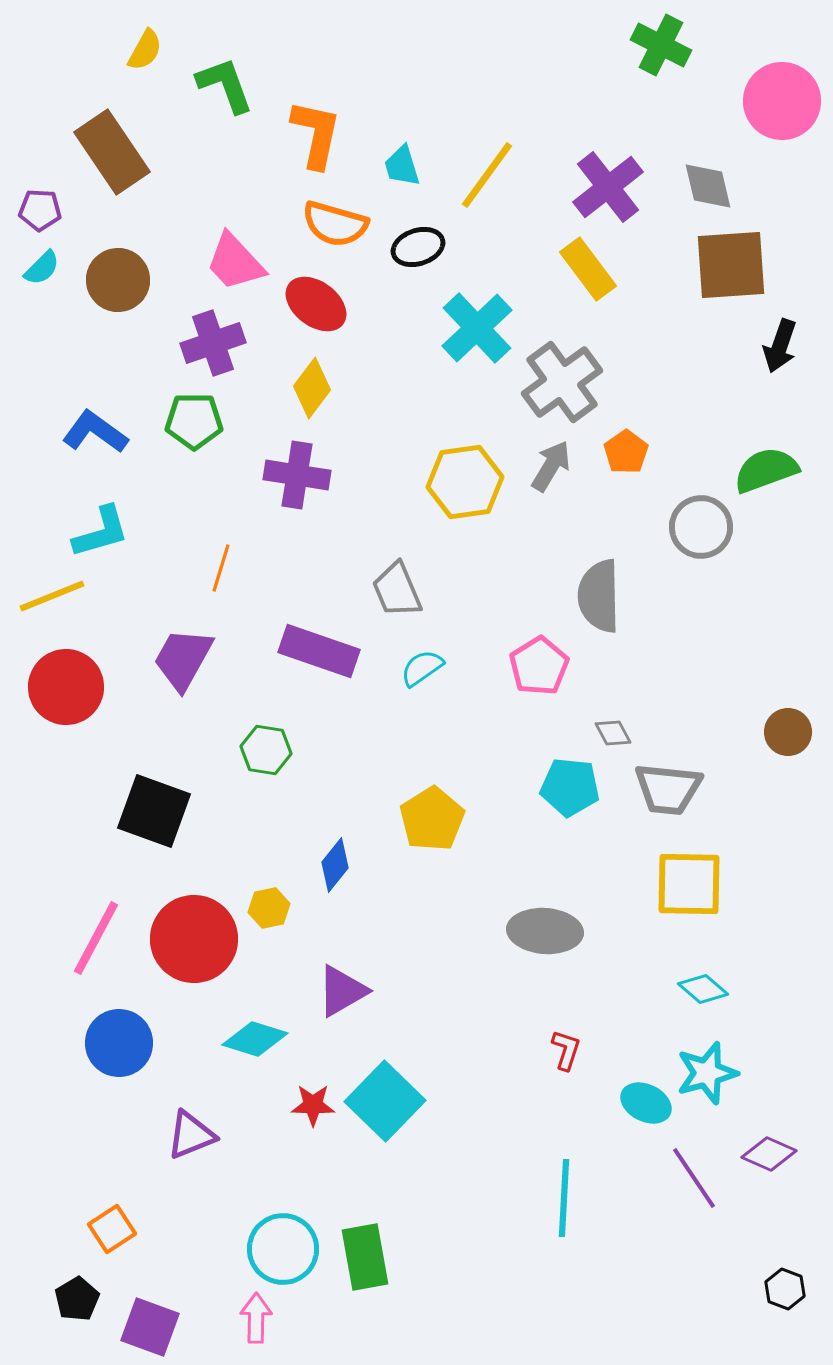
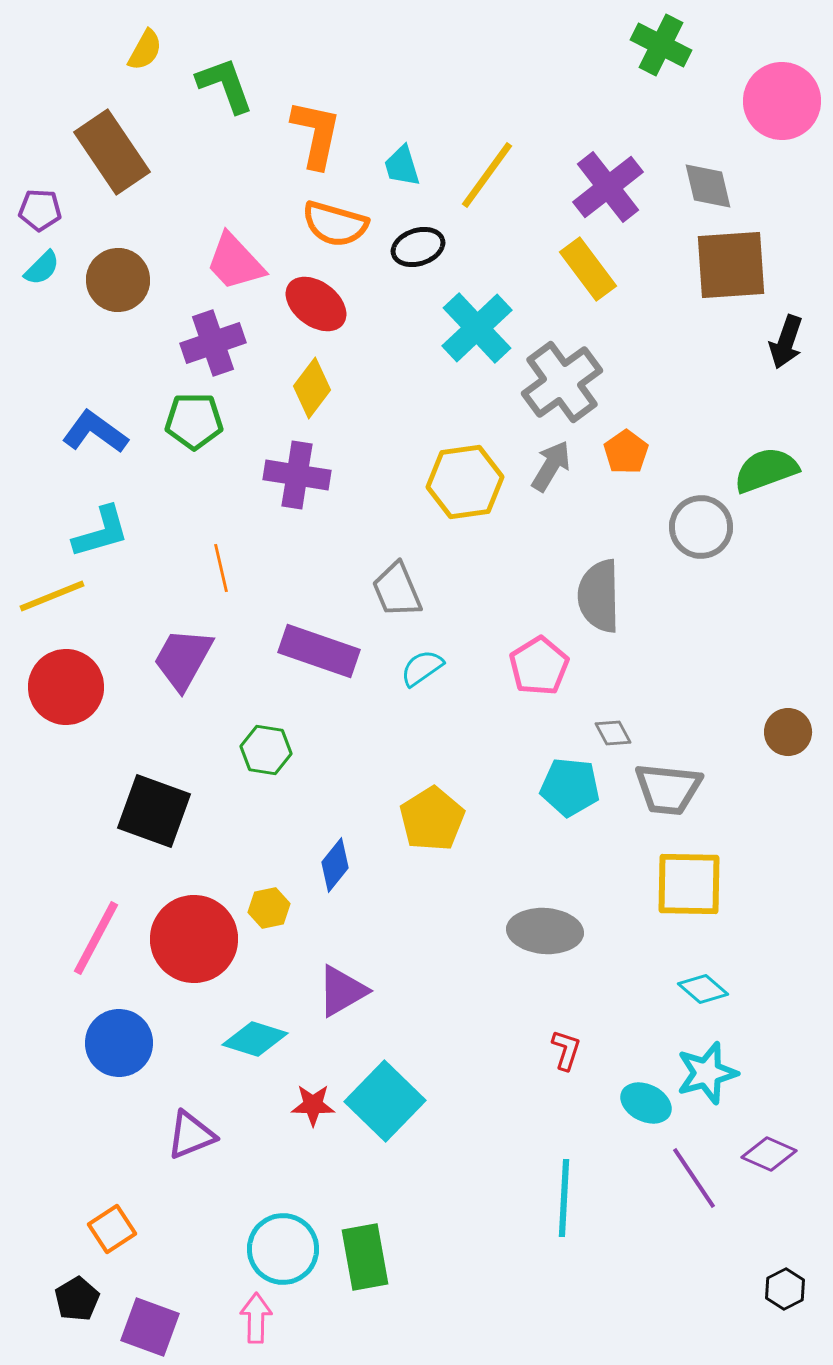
black arrow at (780, 346): moved 6 px right, 4 px up
orange line at (221, 568): rotated 30 degrees counterclockwise
black hexagon at (785, 1289): rotated 12 degrees clockwise
